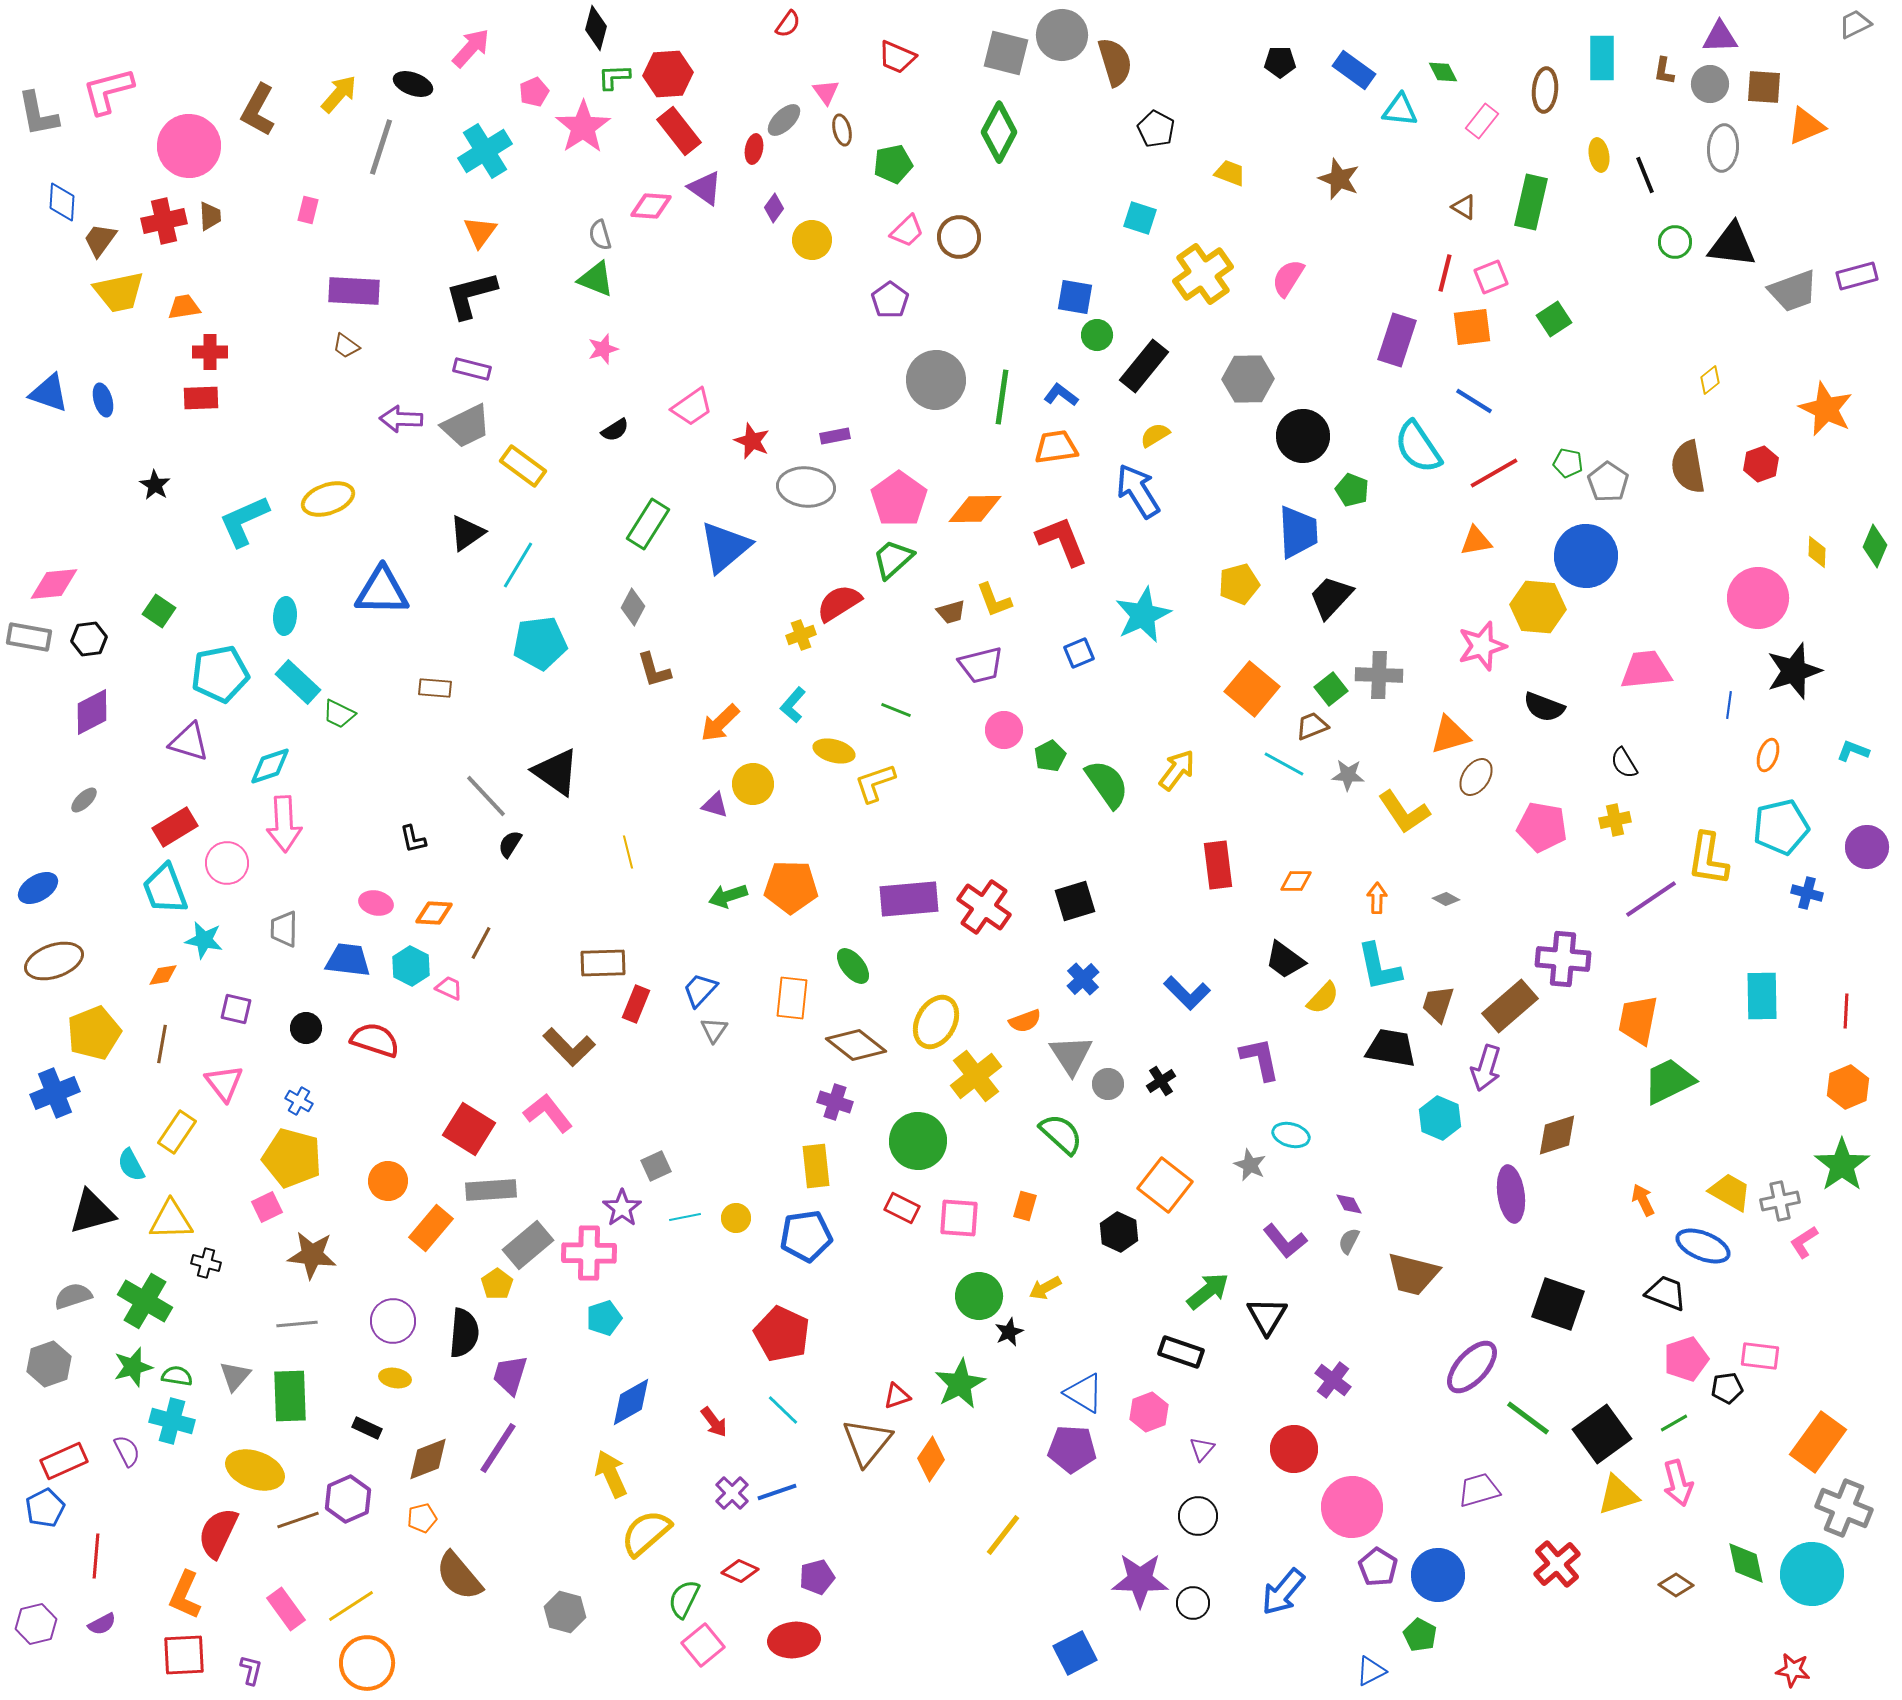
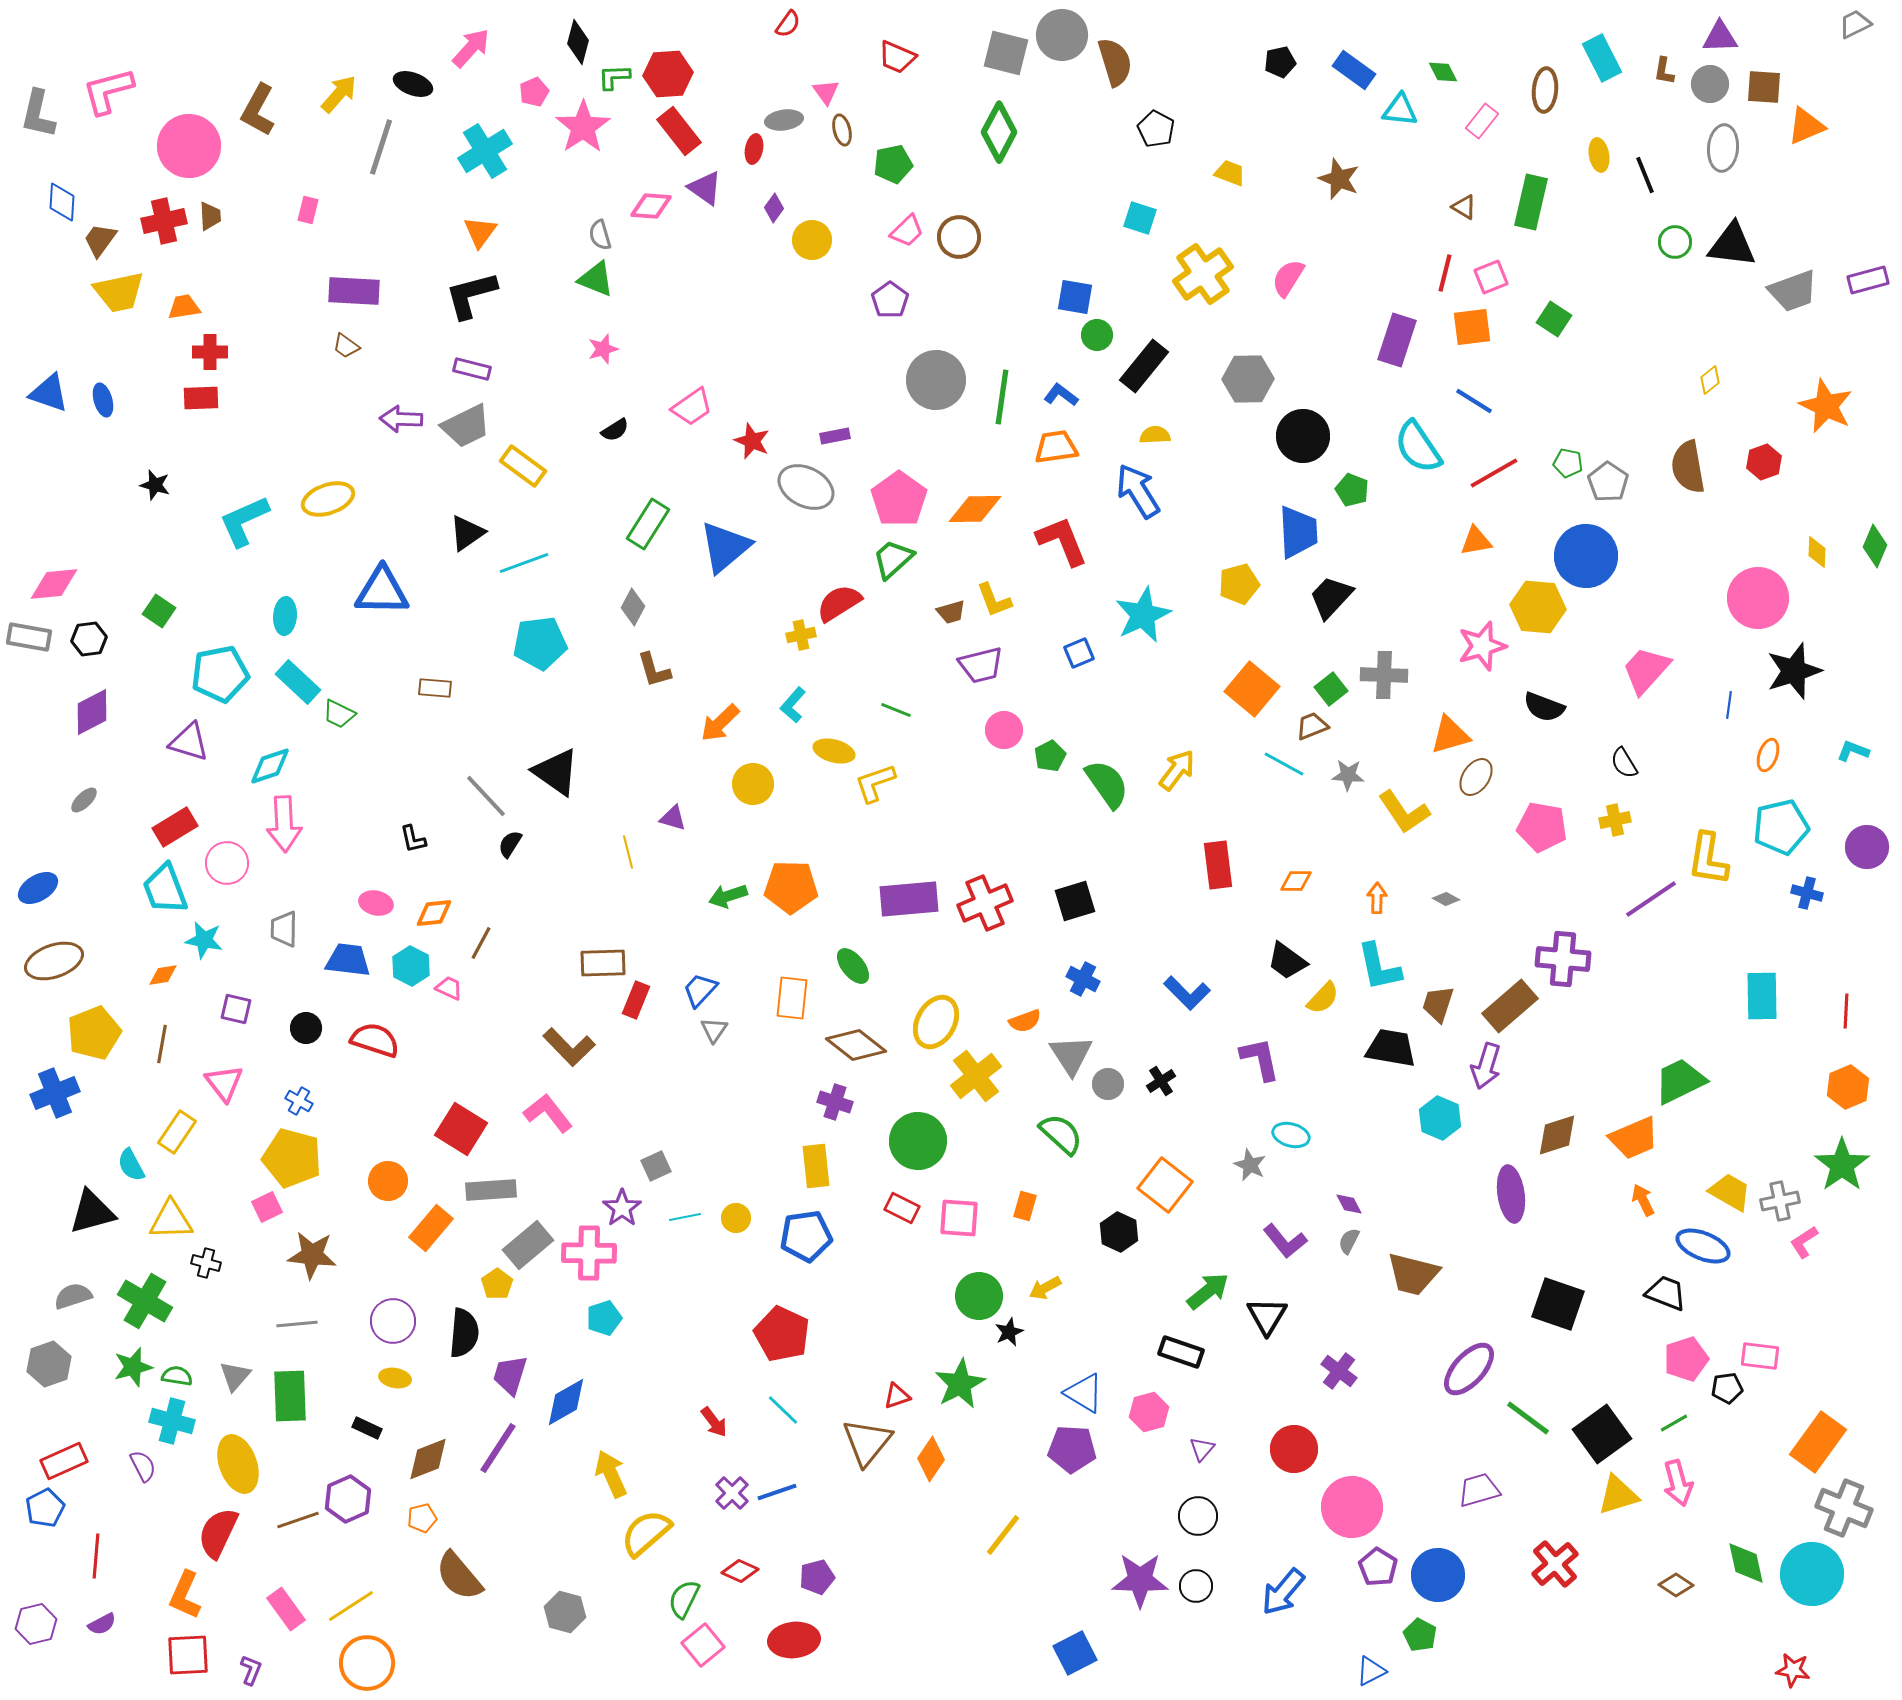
black diamond at (596, 28): moved 18 px left, 14 px down
cyan rectangle at (1602, 58): rotated 27 degrees counterclockwise
black pentagon at (1280, 62): rotated 12 degrees counterclockwise
gray L-shape at (38, 114): rotated 24 degrees clockwise
gray ellipse at (784, 120): rotated 36 degrees clockwise
purple rectangle at (1857, 276): moved 11 px right, 4 px down
green square at (1554, 319): rotated 24 degrees counterclockwise
orange star at (1826, 409): moved 3 px up
yellow semicircle at (1155, 435): rotated 28 degrees clockwise
red hexagon at (1761, 464): moved 3 px right, 2 px up
black star at (155, 485): rotated 16 degrees counterclockwise
gray ellipse at (806, 487): rotated 22 degrees clockwise
cyan line at (518, 565): moved 6 px right, 2 px up; rotated 39 degrees clockwise
yellow cross at (801, 635): rotated 8 degrees clockwise
pink trapezoid at (1646, 670): rotated 42 degrees counterclockwise
gray cross at (1379, 675): moved 5 px right
purple triangle at (715, 805): moved 42 px left, 13 px down
red cross at (984, 907): moved 1 px right, 4 px up; rotated 32 degrees clockwise
orange diamond at (434, 913): rotated 9 degrees counterclockwise
black trapezoid at (1285, 960): moved 2 px right, 1 px down
blue cross at (1083, 979): rotated 20 degrees counterclockwise
red rectangle at (636, 1004): moved 4 px up
orange trapezoid at (1638, 1020): moved 4 px left, 118 px down; rotated 124 degrees counterclockwise
purple arrow at (1486, 1068): moved 2 px up
green trapezoid at (1669, 1081): moved 11 px right
red square at (469, 1129): moved 8 px left
purple ellipse at (1472, 1367): moved 3 px left, 2 px down
purple cross at (1333, 1380): moved 6 px right, 9 px up
blue diamond at (631, 1402): moved 65 px left
pink hexagon at (1149, 1412): rotated 6 degrees clockwise
purple semicircle at (127, 1451): moved 16 px right, 15 px down
yellow ellipse at (255, 1470): moved 17 px left, 6 px up; rotated 50 degrees clockwise
red cross at (1557, 1564): moved 2 px left
black circle at (1193, 1603): moved 3 px right, 17 px up
red square at (184, 1655): moved 4 px right
purple L-shape at (251, 1670): rotated 8 degrees clockwise
